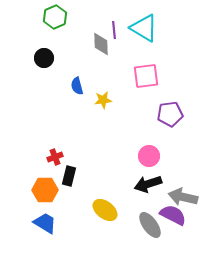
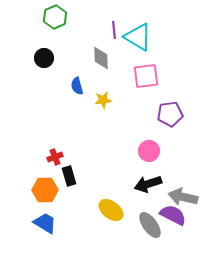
cyan triangle: moved 6 px left, 9 px down
gray diamond: moved 14 px down
pink circle: moved 5 px up
black rectangle: rotated 30 degrees counterclockwise
yellow ellipse: moved 6 px right
